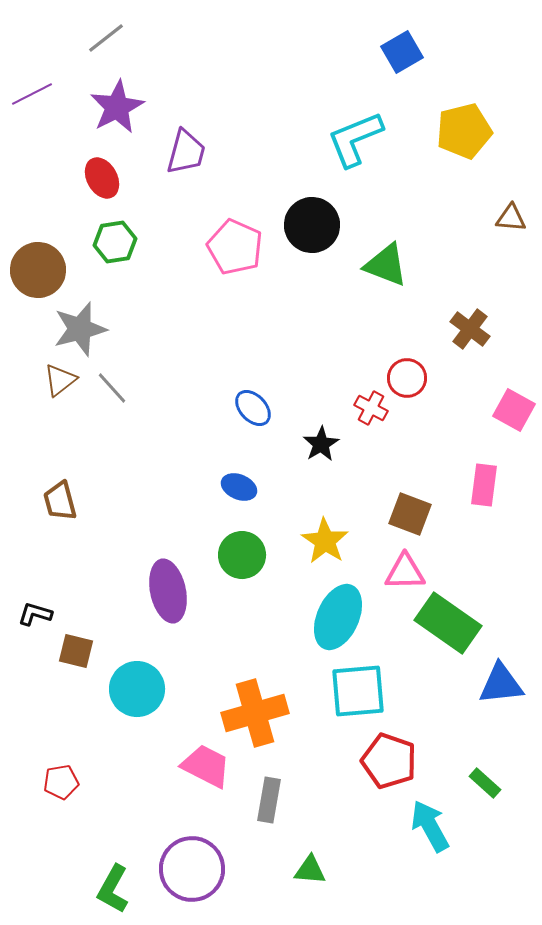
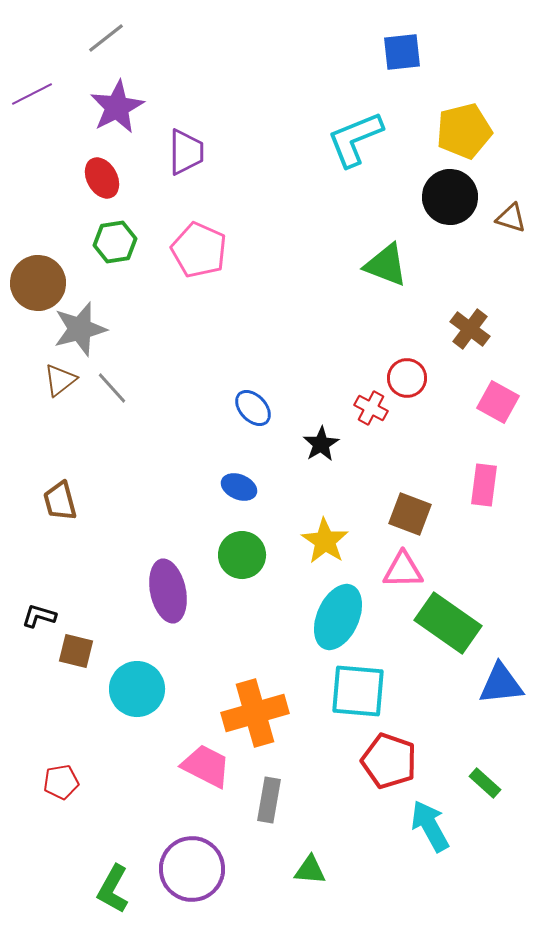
blue square at (402, 52): rotated 24 degrees clockwise
purple trapezoid at (186, 152): rotated 15 degrees counterclockwise
brown triangle at (511, 218): rotated 12 degrees clockwise
black circle at (312, 225): moved 138 px right, 28 px up
pink pentagon at (235, 247): moved 36 px left, 3 px down
brown circle at (38, 270): moved 13 px down
pink square at (514, 410): moved 16 px left, 8 px up
pink triangle at (405, 572): moved 2 px left, 2 px up
black L-shape at (35, 614): moved 4 px right, 2 px down
cyan square at (358, 691): rotated 10 degrees clockwise
